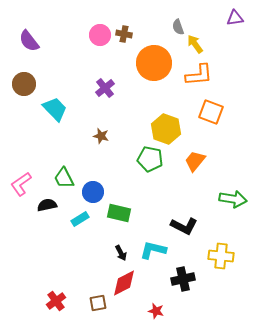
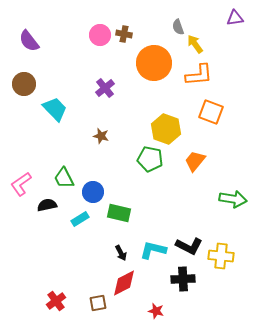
black L-shape: moved 5 px right, 20 px down
black cross: rotated 10 degrees clockwise
